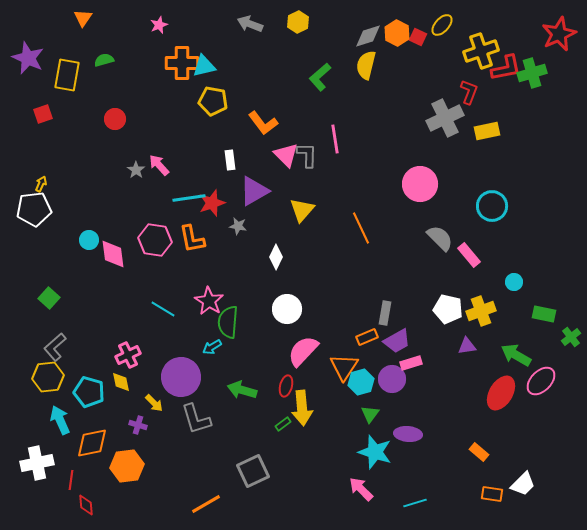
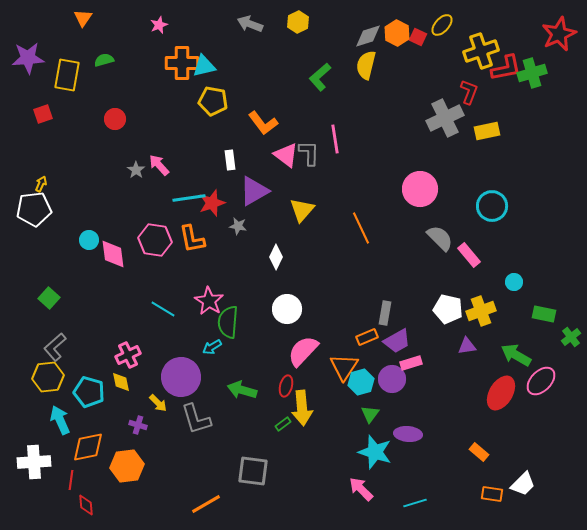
purple star at (28, 58): rotated 28 degrees counterclockwise
pink triangle at (286, 155): rotated 8 degrees counterclockwise
gray L-shape at (307, 155): moved 2 px right, 2 px up
pink circle at (420, 184): moved 5 px down
yellow arrow at (154, 403): moved 4 px right
orange diamond at (92, 443): moved 4 px left, 4 px down
white cross at (37, 463): moved 3 px left, 1 px up; rotated 8 degrees clockwise
gray square at (253, 471): rotated 32 degrees clockwise
